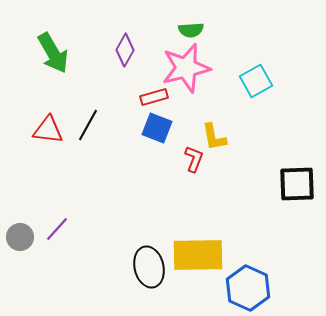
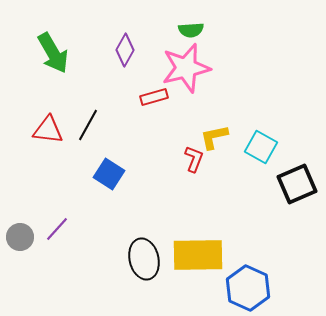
cyan square: moved 5 px right, 66 px down; rotated 32 degrees counterclockwise
blue square: moved 48 px left, 46 px down; rotated 12 degrees clockwise
yellow L-shape: rotated 88 degrees clockwise
black square: rotated 21 degrees counterclockwise
black ellipse: moved 5 px left, 8 px up
